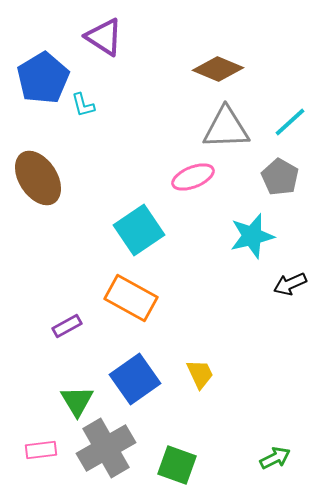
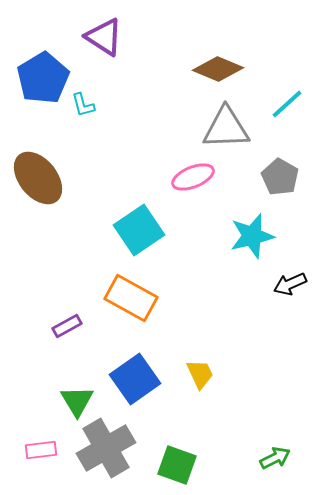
cyan line: moved 3 px left, 18 px up
brown ellipse: rotated 6 degrees counterclockwise
